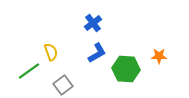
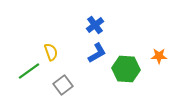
blue cross: moved 2 px right, 2 px down
